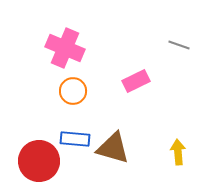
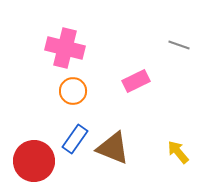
pink cross: rotated 9 degrees counterclockwise
blue rectangle: rotated 60 degrees counterclockwise
brown triangle: rotated 6 degrees clockwise
yellow arrow: rotated 35 degrees counterclockwise
red circle: moved 5 px left
